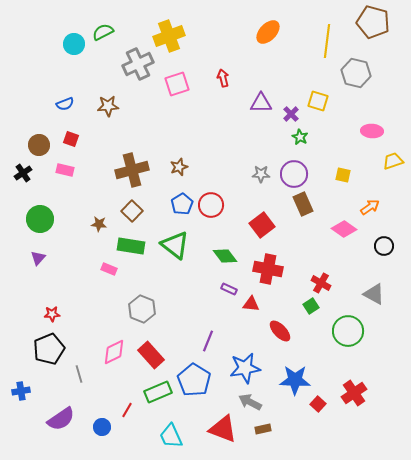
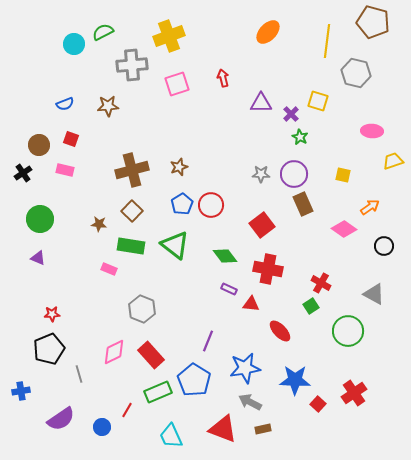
gray cross at (138, 64): moved 6 px left, 1 px down; rotated 20 degrees clockwise
purple triangle at (38, 258): rotated 49 degrees counterclockwise
